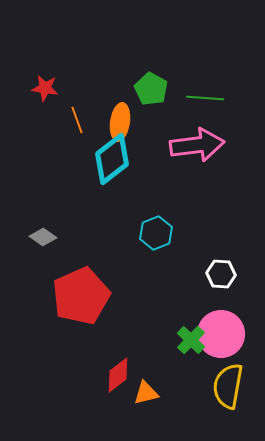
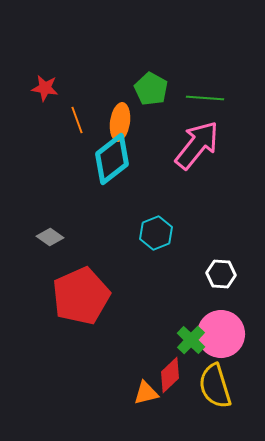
pink arrow: rotated 44 degrees counterclockwise
gray diamond: moved 7 px right
red diamond: moved 52 px right; rotated 6 degrees counterclockwise
yellow semicircle: moved 13 px left; rotated 27 degrees counterclockwise
